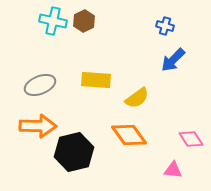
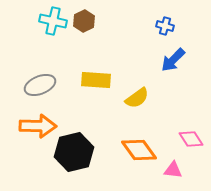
orange diamond: moved 10 px right, 15 px down
